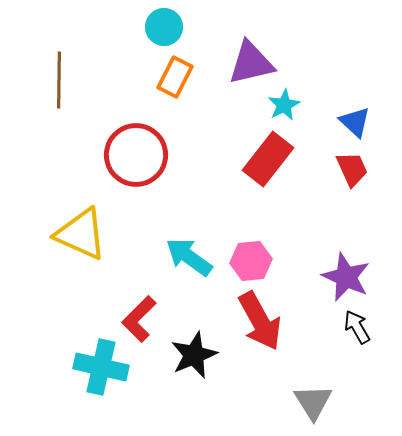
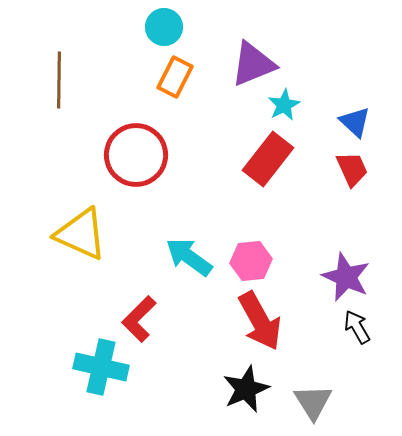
purple triangle: moved 2 px right, 1 px down; rotated 9 degrees counterclockwise
black star: moved 52 px right, 34 px down
